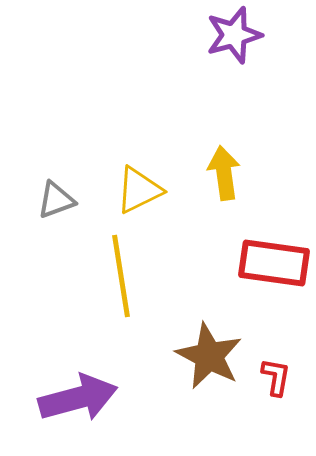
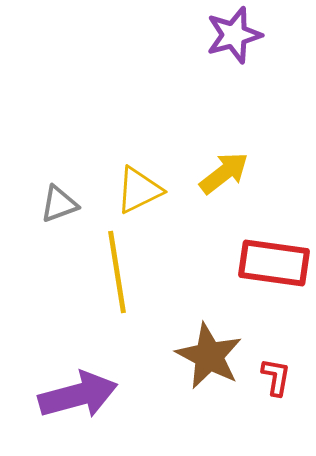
yellow arrow: rotated 60 degrees clockwise
gray triangle: moved 3 px right, 4 px down
yellow line: moved 4 px left, 4 px up
purple arrow: moved 3 px up
